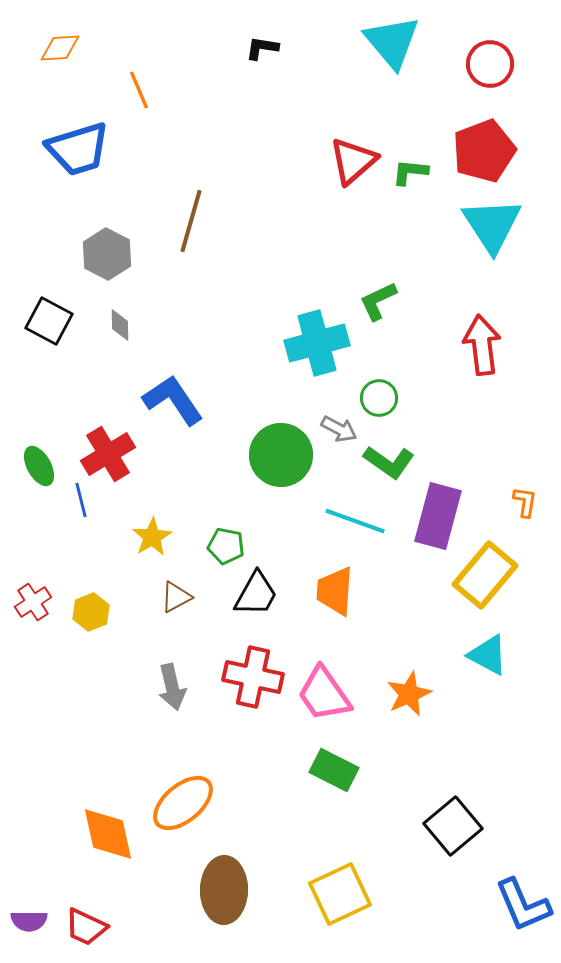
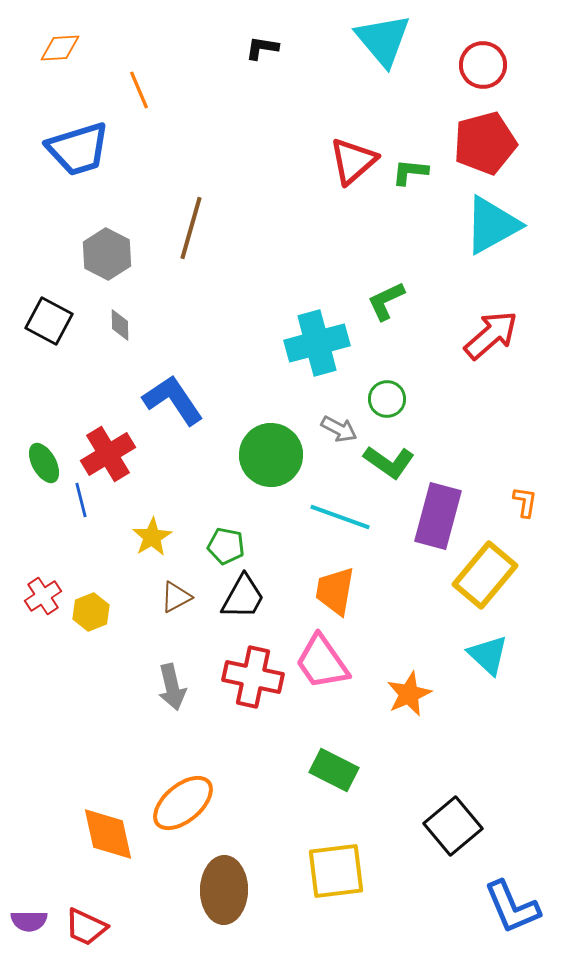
cyan triangle at (392, 42): moved 9 px left, 2 px up
red circle at (490, 64): moved 7 px left, 1 px down
red pentagon at (484, 151): moved 1 px right, 8 px up; rotated 6 degrees clockwise
brown line at (191, 221): moved 7 px down
cyan triangle at (492, 225): rotated 34 degrees clockwise
green L-shape at (378, 301): moved 8 px right
red arrow at (482, 345): moved 9 px right, 10 px up; rotated 56 degrees clockwise
green circle at (379, 398): moved 8 px right, 1 px down
green circle at (281, 455): moved 10 px left
green ellipse at (39, 466): moved 5 px right, 3 px up
cyan line at (355, 521): moved 15 px left, 4 px up
orange trapezoid at (335, 591): rotated 6 degrees clockwise
black trapezoid at (256, 594): moved 13 px left, 3 px down
red cross at (33, 602): moved 10 px right, 6 px up
cyan triangle at (488, 655): rotated 15 degrees clockwise
pink trapezoid at (324, 694): moved 2 px left, 32 px up
yellow square at (340, 894): moved 4 px left, 23 px up; rotated 18 degrees clockwise
blue L-shape at (523, 905): moved 11 px left, 2 px down
